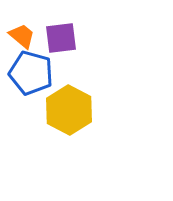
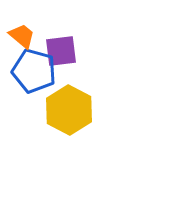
purple square: moved 13 px down
blue pentagon: moved 3 px right, 2 px up
